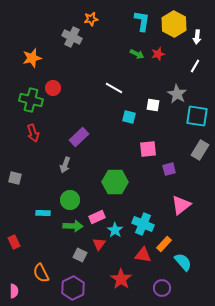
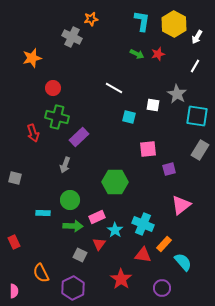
white arrow at (197, 37): rotated 24 degrees clockwise
green cross at (31, 100): moved 26 px right, 17 px down
